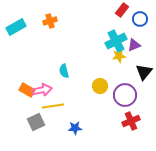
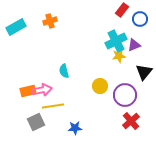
orange rectangle: moved 1 px right, 1 px down; rotated 42 degrees counterclockwise
red cross: rotated 18 degrees counterclockwise
